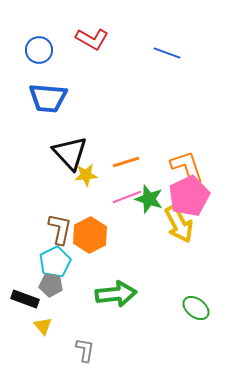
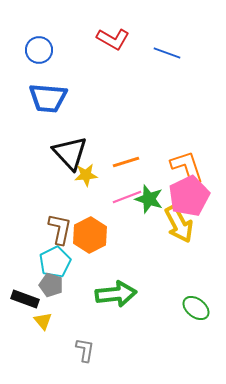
red L-shape: moved 21 px right
gray pentagon: rotated 10 degrees clockwise
yellow triangle: moved 5 px up
